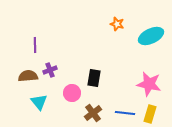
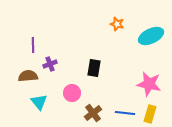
purple line: moved 2 px left
purple cross: moved 6 px up
black rectangle: moved 10 px up
